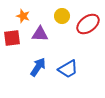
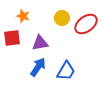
yellow circle: moved 2 px down
red ellipse: moved 2 px left
purple triangle: moved 9 px down; rotated 12 degrees counterclockwise
blue trapezoid: moved 2 px left, 2 px down; rotated 30 degrees counterclockwise
